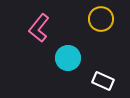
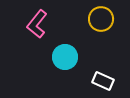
pink L-shape: moved 2 px left, 4 px up
cyan circle: moved 3 px left, 1 px up
